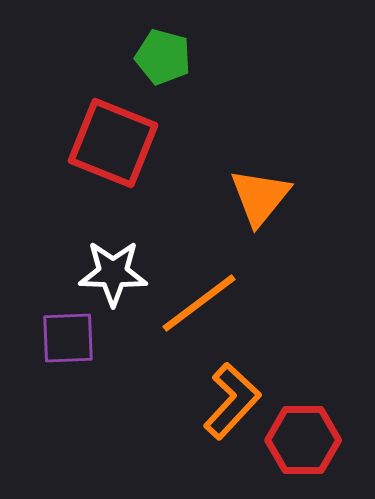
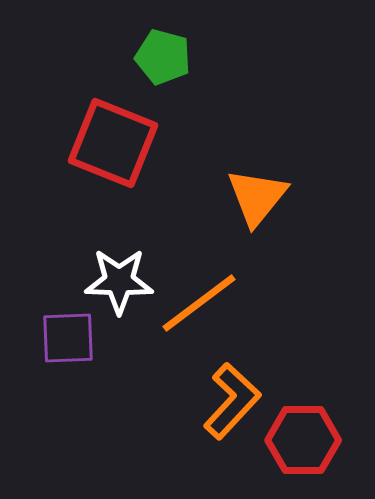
orange triangle: moved 3 px left
white star: moved 6 px right, 8 px down
